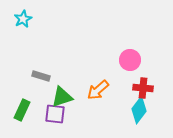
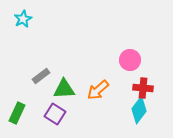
gray rectangle: rotated 54 degrees counterclockwise
green triangle: moved 2 px right, 8 px up; rotated 15 degrees clockwise
green rectangle: moved 5 px left, 3 px down
purple square: rotated 25 degrees clockwise
